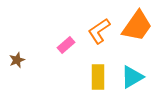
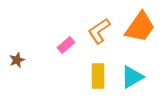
orange trapezoid: moved 3 px right, 1 px down
yellow rectangle: moved 1 px up
